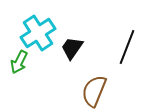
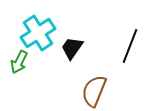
black line: moved 3 px right, 1 px up
